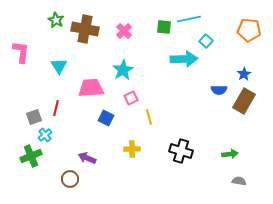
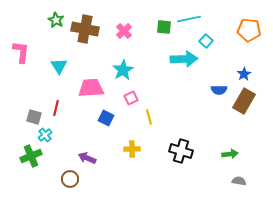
gray square: rotated 35 degrees clockwise
